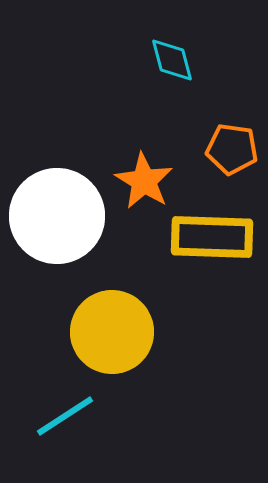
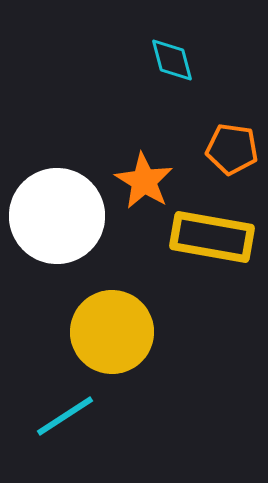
yellow rectangle: rotated 8 degrees clockwise
